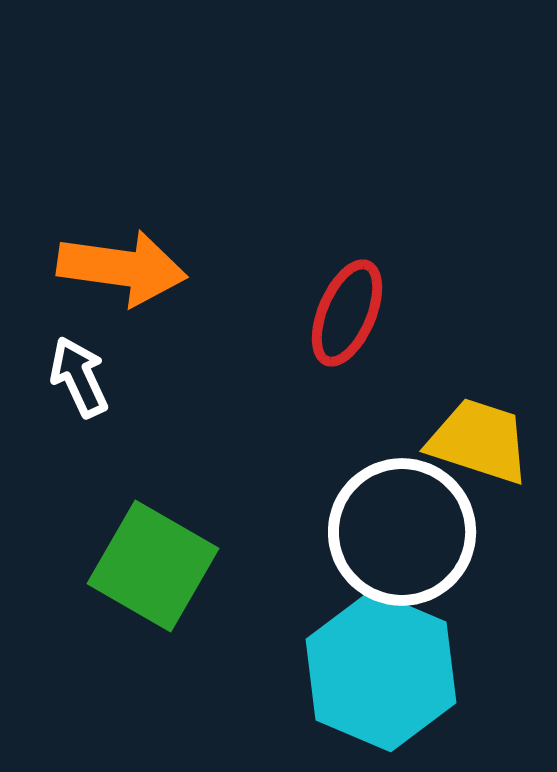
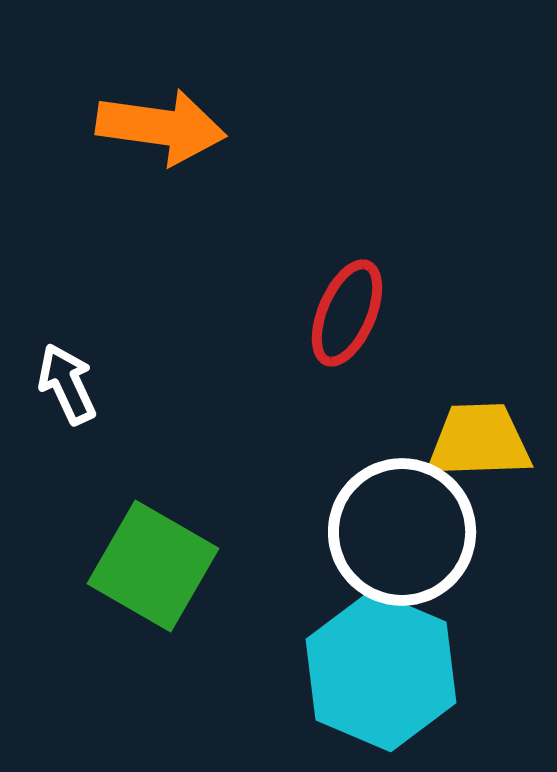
orange arrow: moved 39 px right, 141 px up
white arrow: moved 12 px left, 7 px down
yellow trapezoid: rotated 20 degrees counterclockwise
